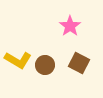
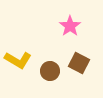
brown circle: moved 5 px right, 6 px down
